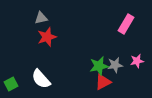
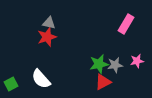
gray triangle: moved 8 px right, 5 px down; rotated 24 degrees clockwise
green star: moved 2 px up
